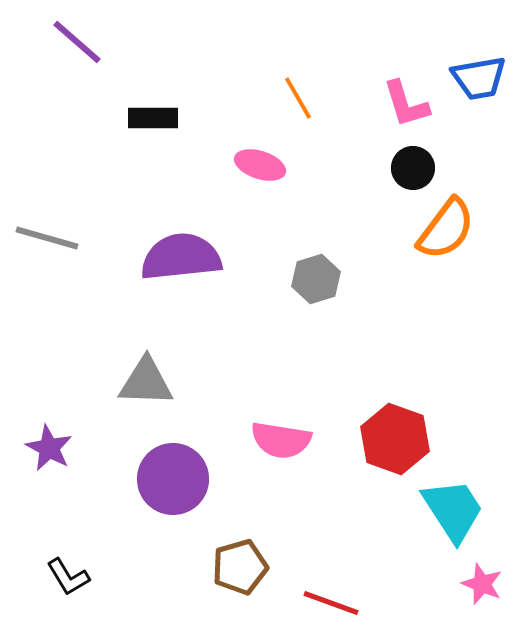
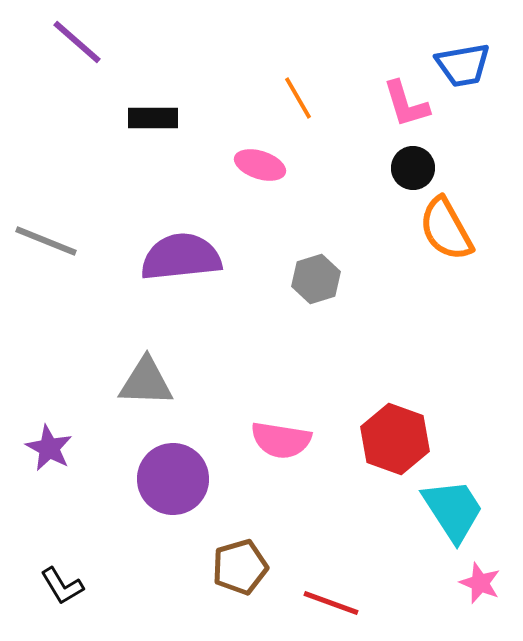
blue trapezoid: moved 16 px left, 13 px up
orange semicircle: rotated 114 degrees clockwise
gray line: moved 1 px left, 3 px down; rotated 6 degrees clockwise
black L-shape: moved 6 px left, 9 px down
pink star: moved 2 px left, 1 px up
